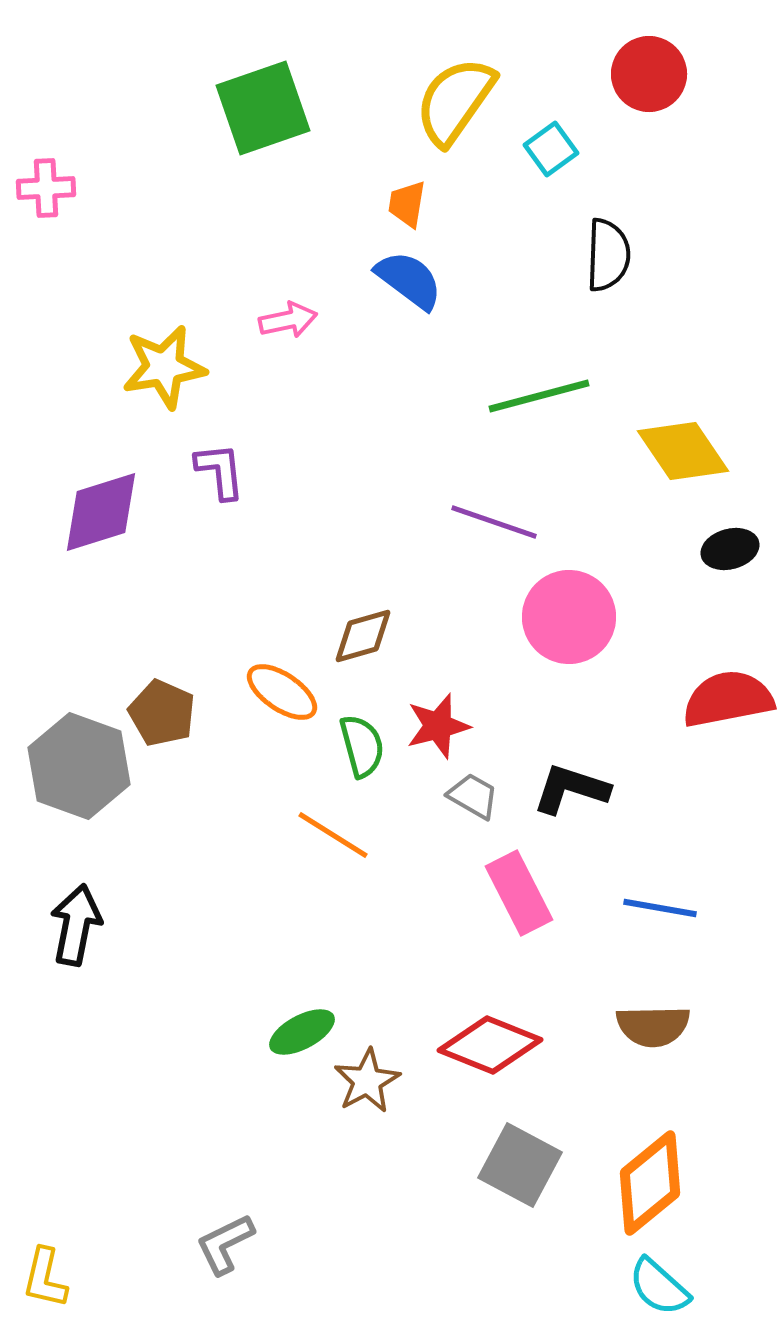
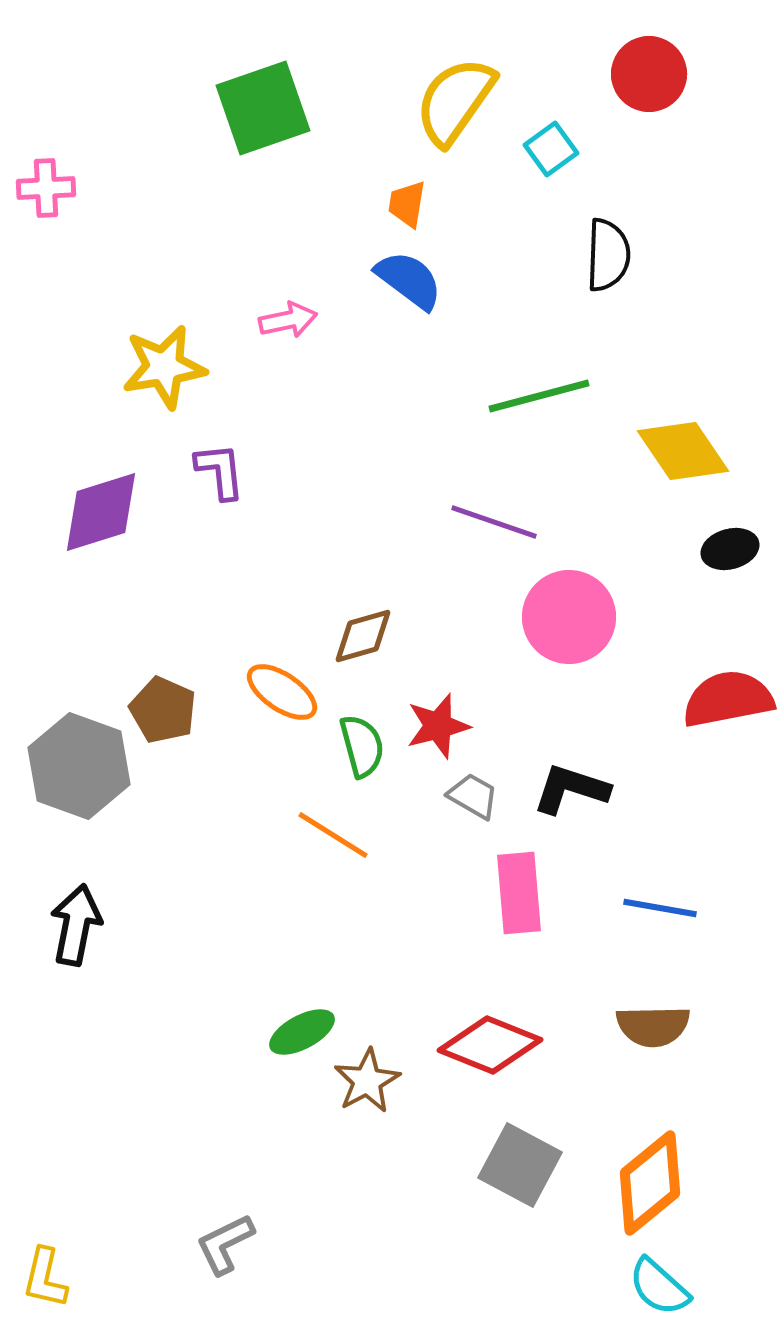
brown pentagon: moved 1 px right, 3 px up
pink rectangle: rotated 22 degrees clockwise
